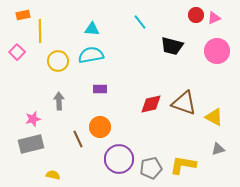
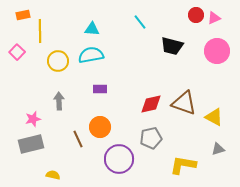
gray pentagon: moved 30 px up
